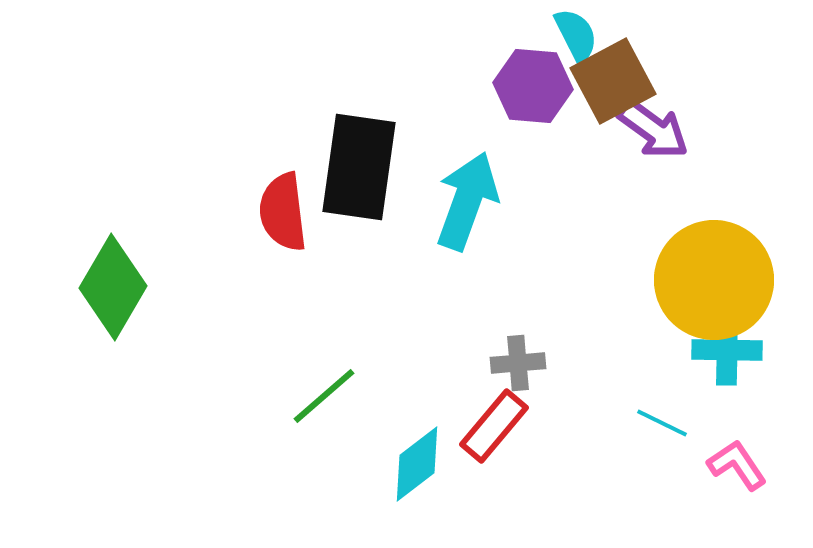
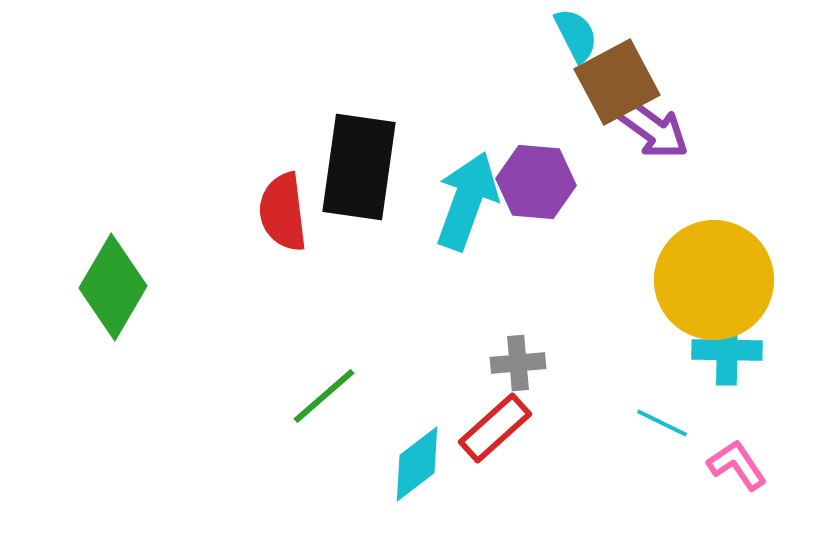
brown square: moved 4 px right, 1 px down
purple hexagon: moved 3 px right, 96 px down
red rectangle: moved 1 px right, 2 px down; rotated 8 degrees clockwise
